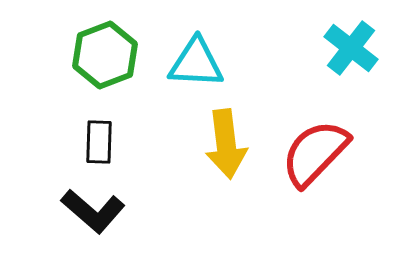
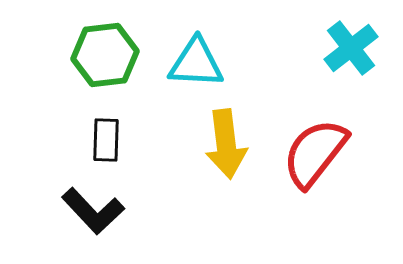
cyan cross: rotated 14 degrees clockwise
green hexagon: rotated 14 degrees clockwise
black rectangle: moved 7 px right, 2 px up
red semicircle: rotated 6 degrees counterclockwise
black L-shape: rotated 6 degrees clockwise
